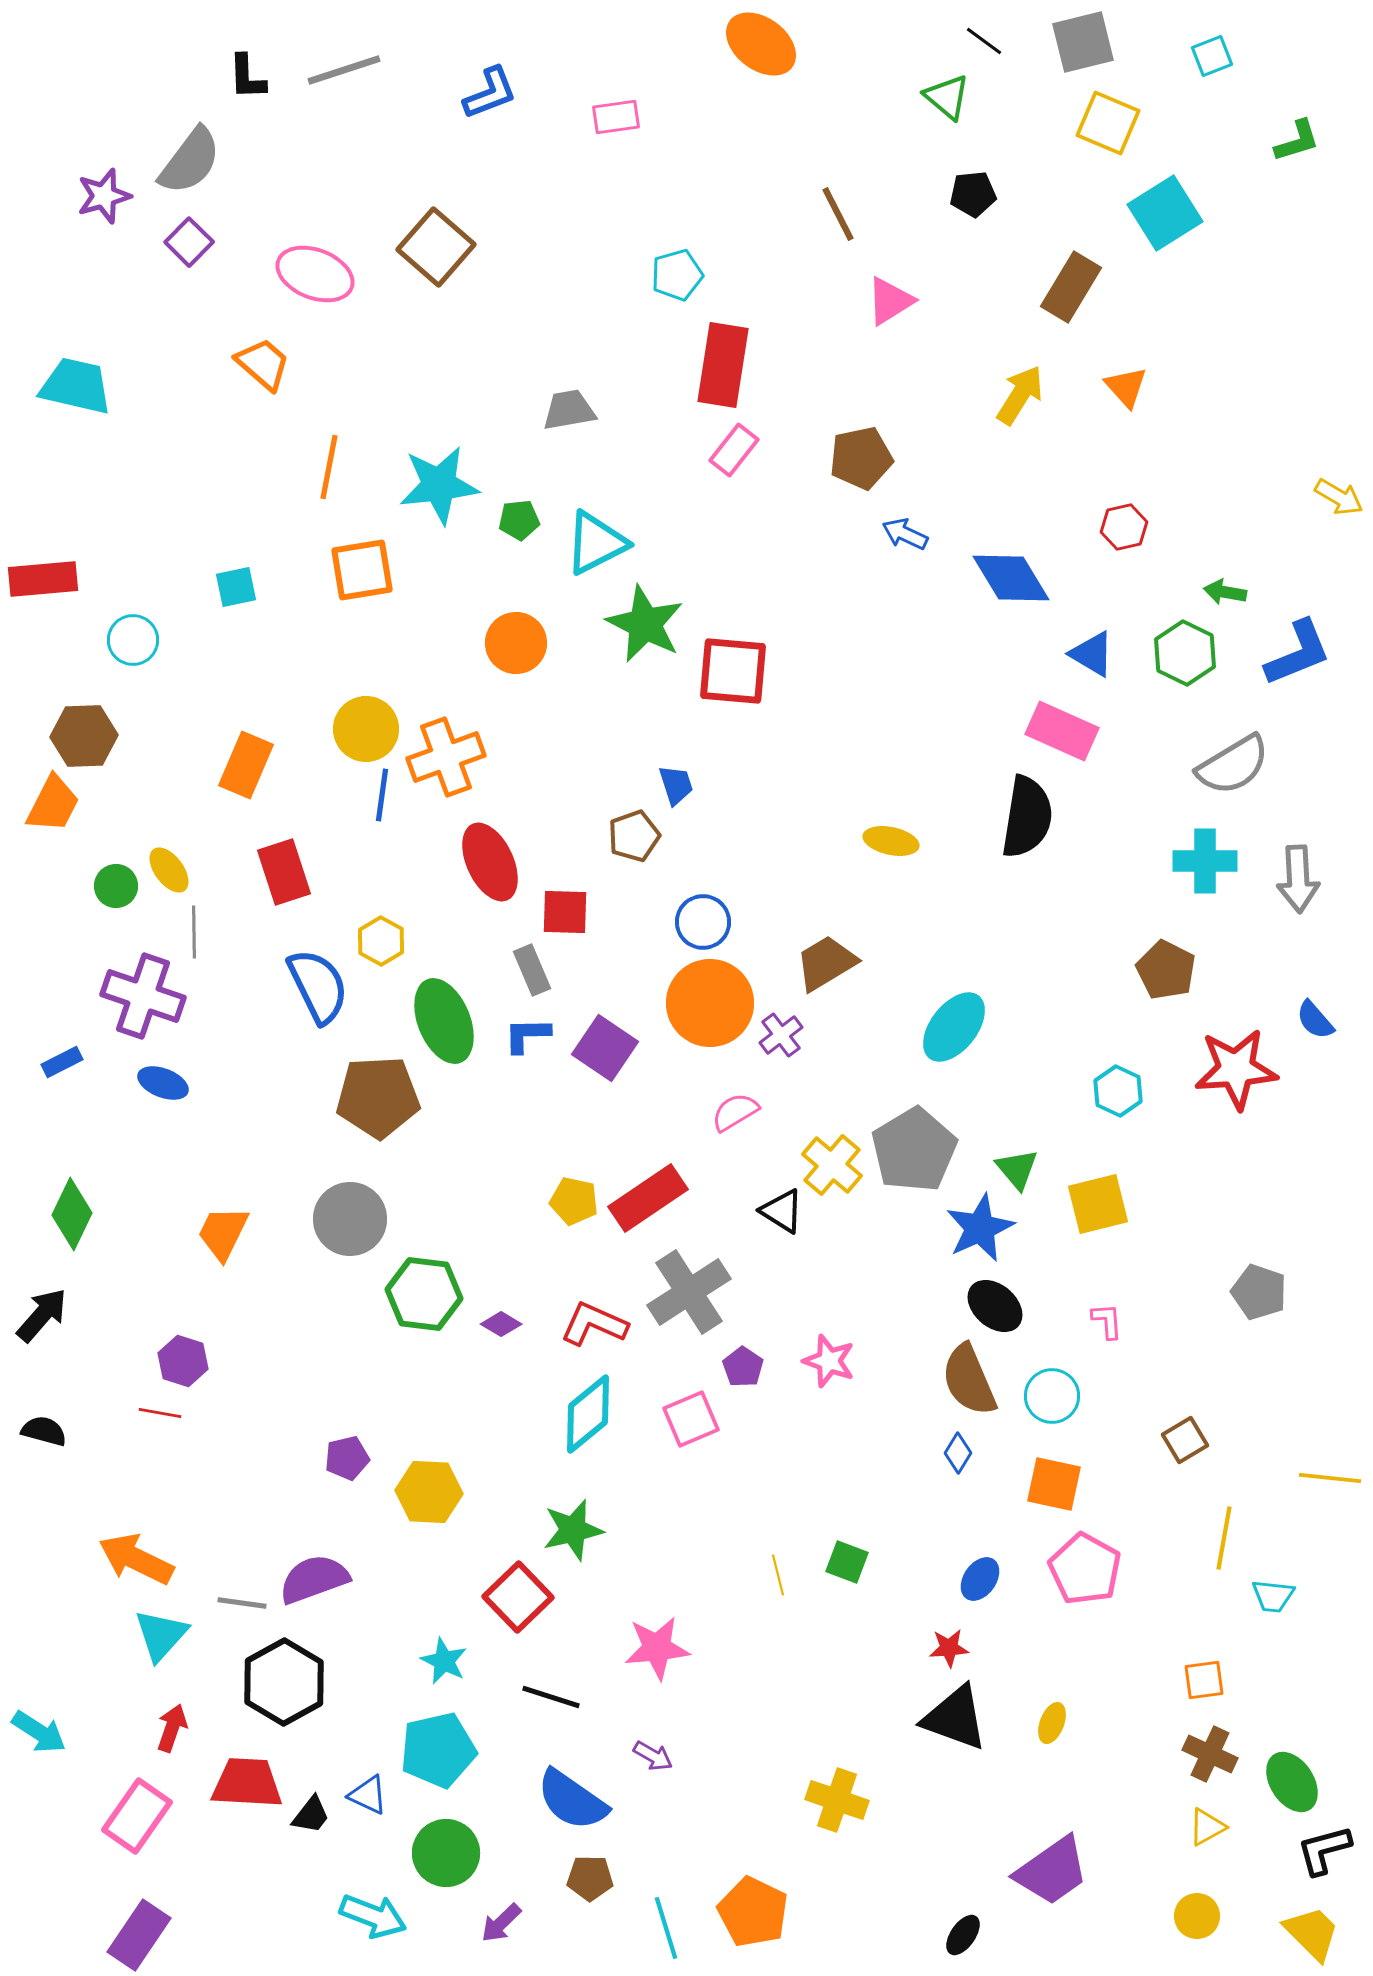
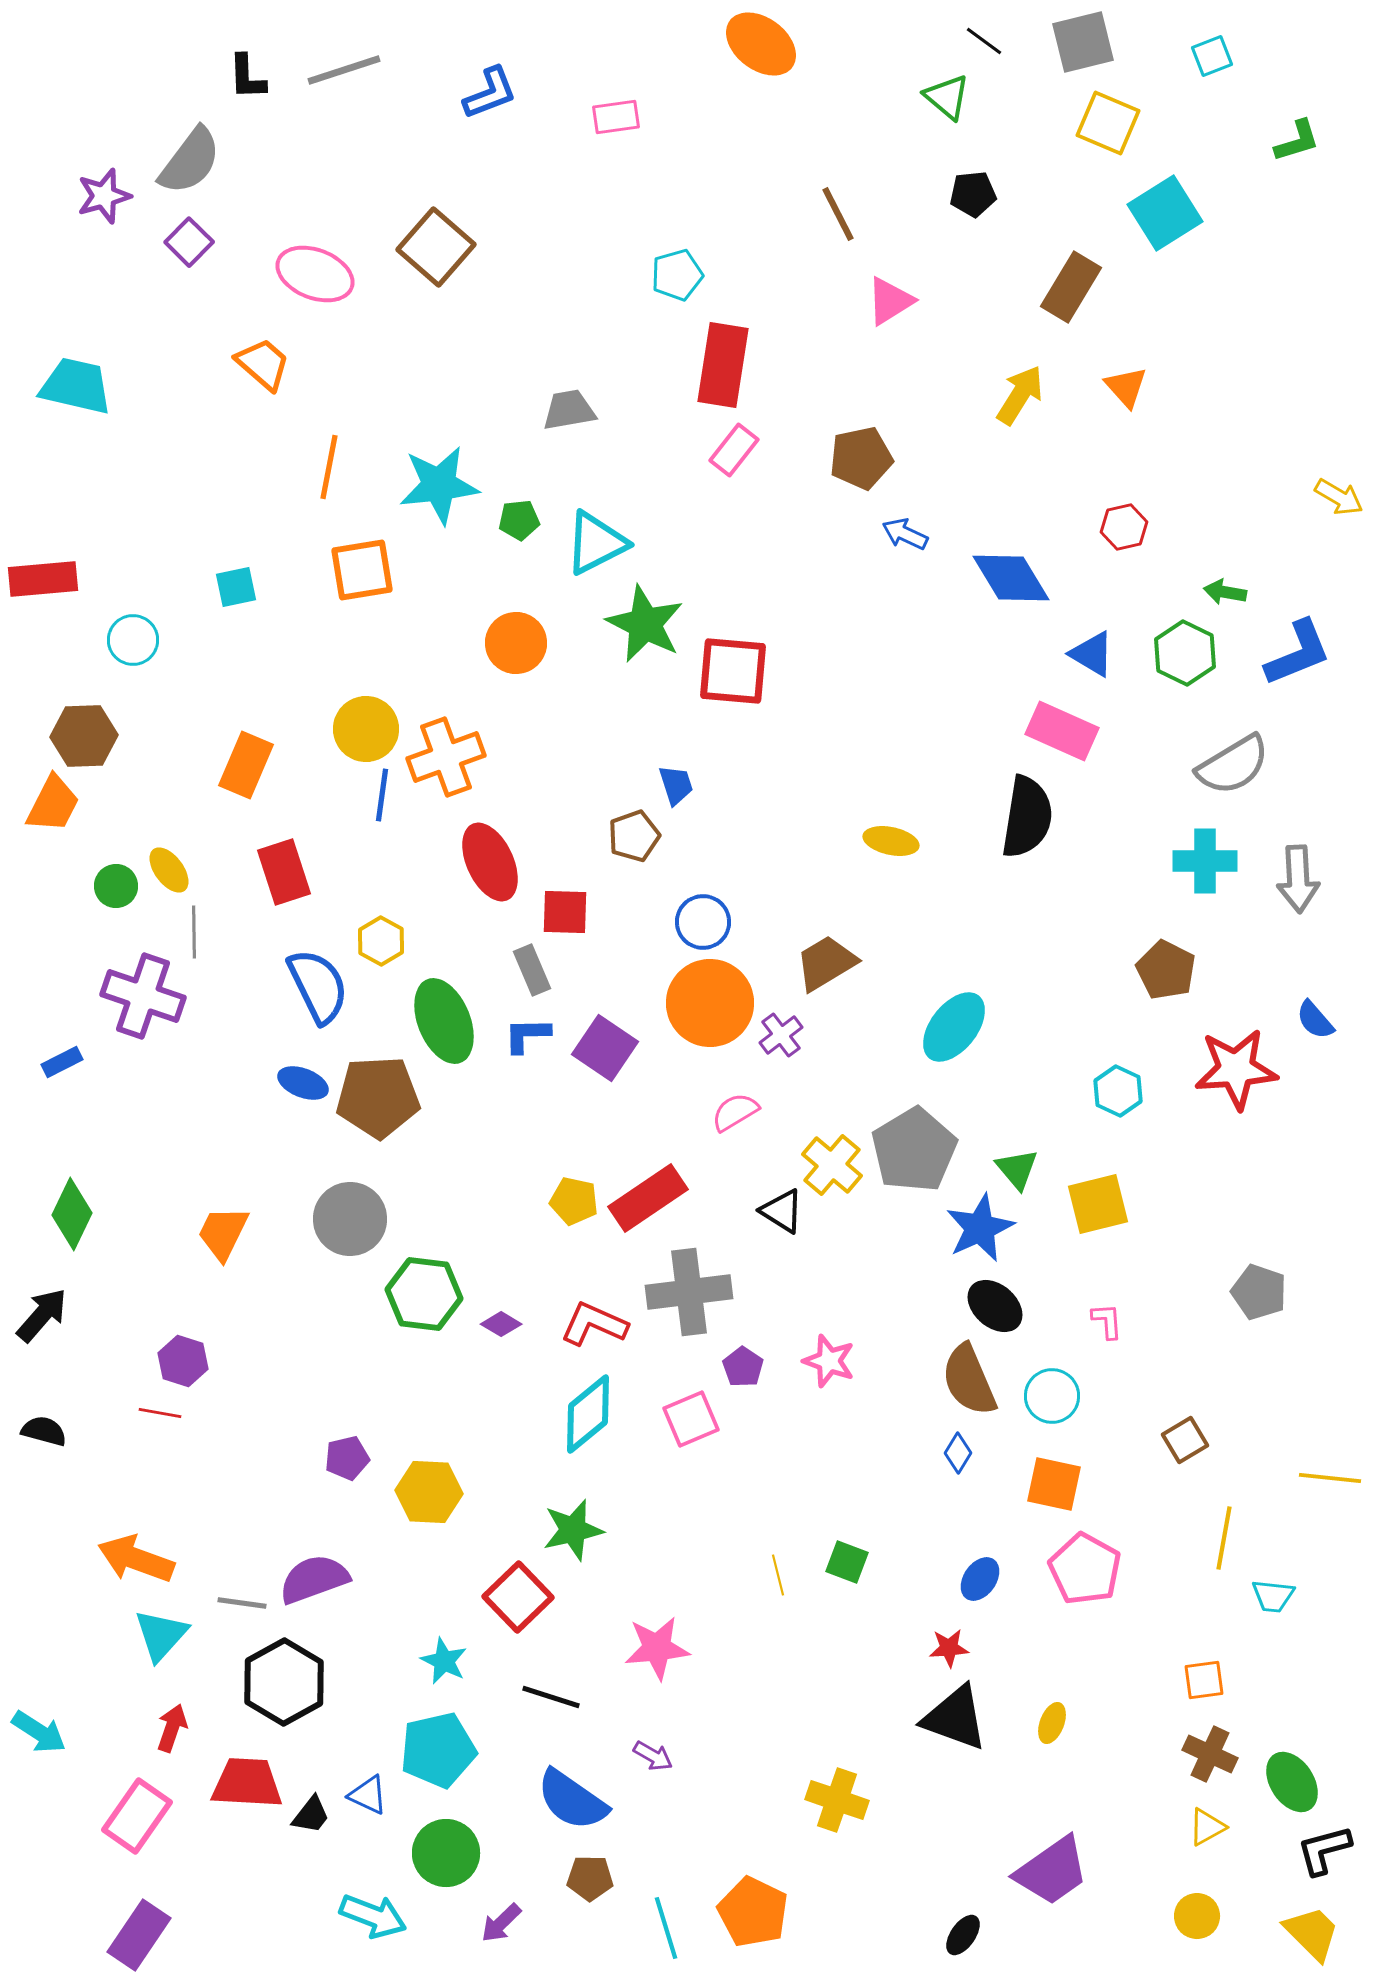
blue ellipse at (163, 1083): moved 140 px right
gray cross at (689, 1292): rotated 26 degrees clockwise
orange arrow at (136, 1559): rotated 6 degrees counterclockwise
